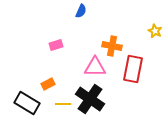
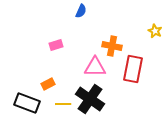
black rectangle: rotated 10 degrees counterclockwise
